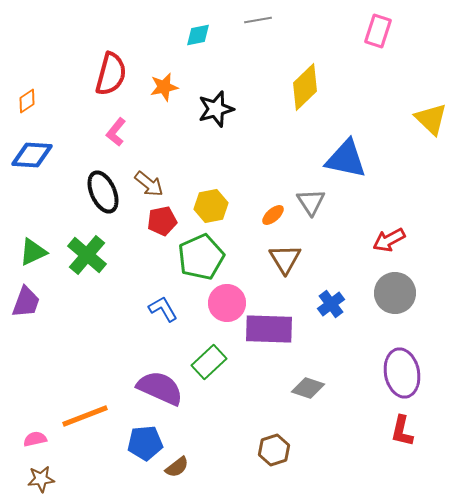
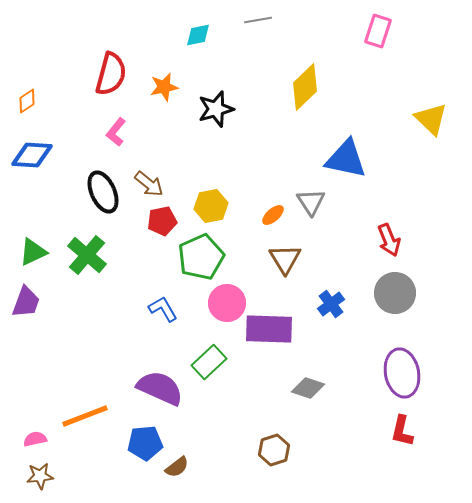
red arrow: rotated 84 degrees counterclockwise
brown star: moved 1 px left, 3 px up
